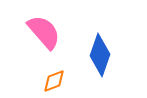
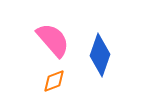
pink semicircle: moved 9 px right, 8 px down
